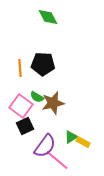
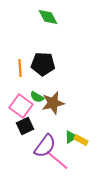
yellow rectangle: moved 2 px left, 2 px up
